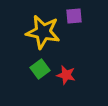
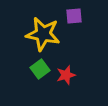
yellow star: moved 2 px down
red star: rotated 30 degrees counterclockwise
